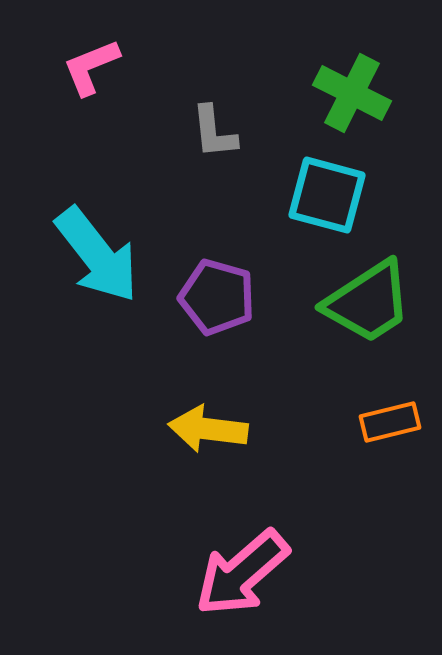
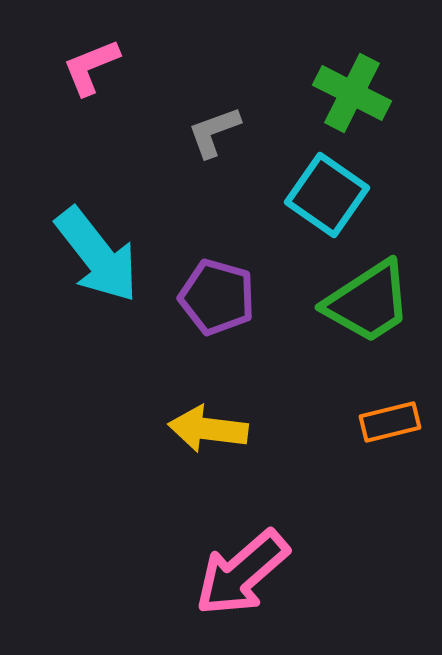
gray L-shape: rotated 76 degrees clockwise
cyan square: rotated 20 degrees clockwise
